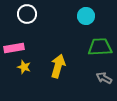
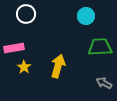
white circle: moved 1 px left
yellow star: rotated 16 degrees clockwise
gray arrow: moved 5 px down
